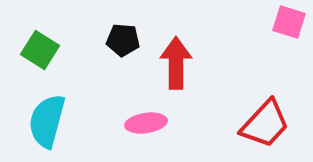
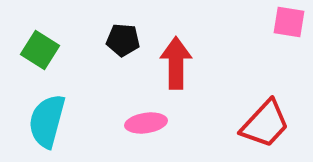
pink square: rotated 8 degrees counterclockwise
